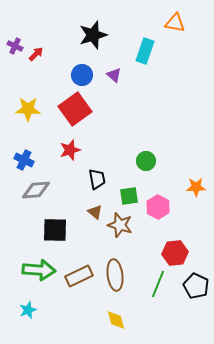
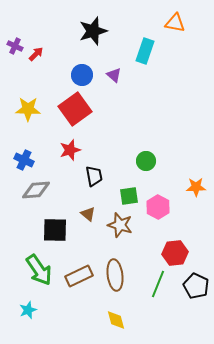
black star: moved 4 px up
black trapezoid: moved 3 px left, 3 px up
brown triangle: moved 7 px left, 2 px down
green arrow: rotated 52 degrees clockwise
